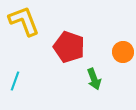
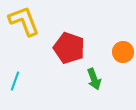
red pentagon: moved 1 px down
